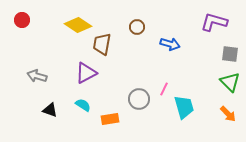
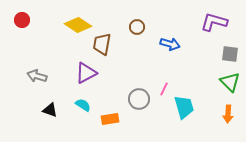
orange arrow: rotated 48 degrees clockwise
